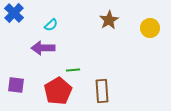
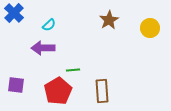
cyan semicircle: moved 2 px left
